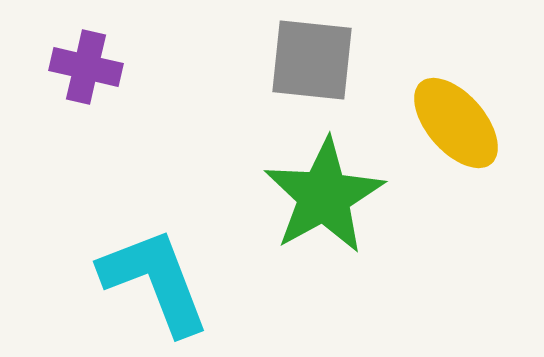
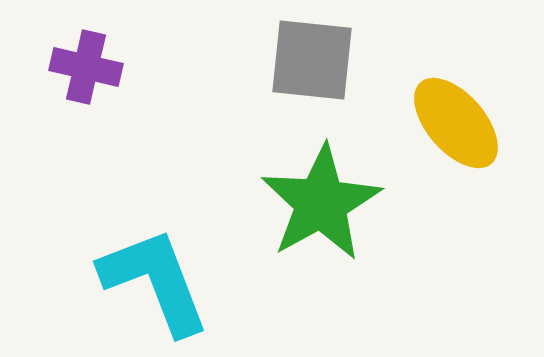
green star: moved 3 px left, 7 px down
